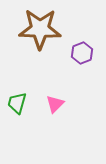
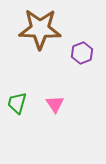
pink triangle: rotated 18 degrees counterclockwise
